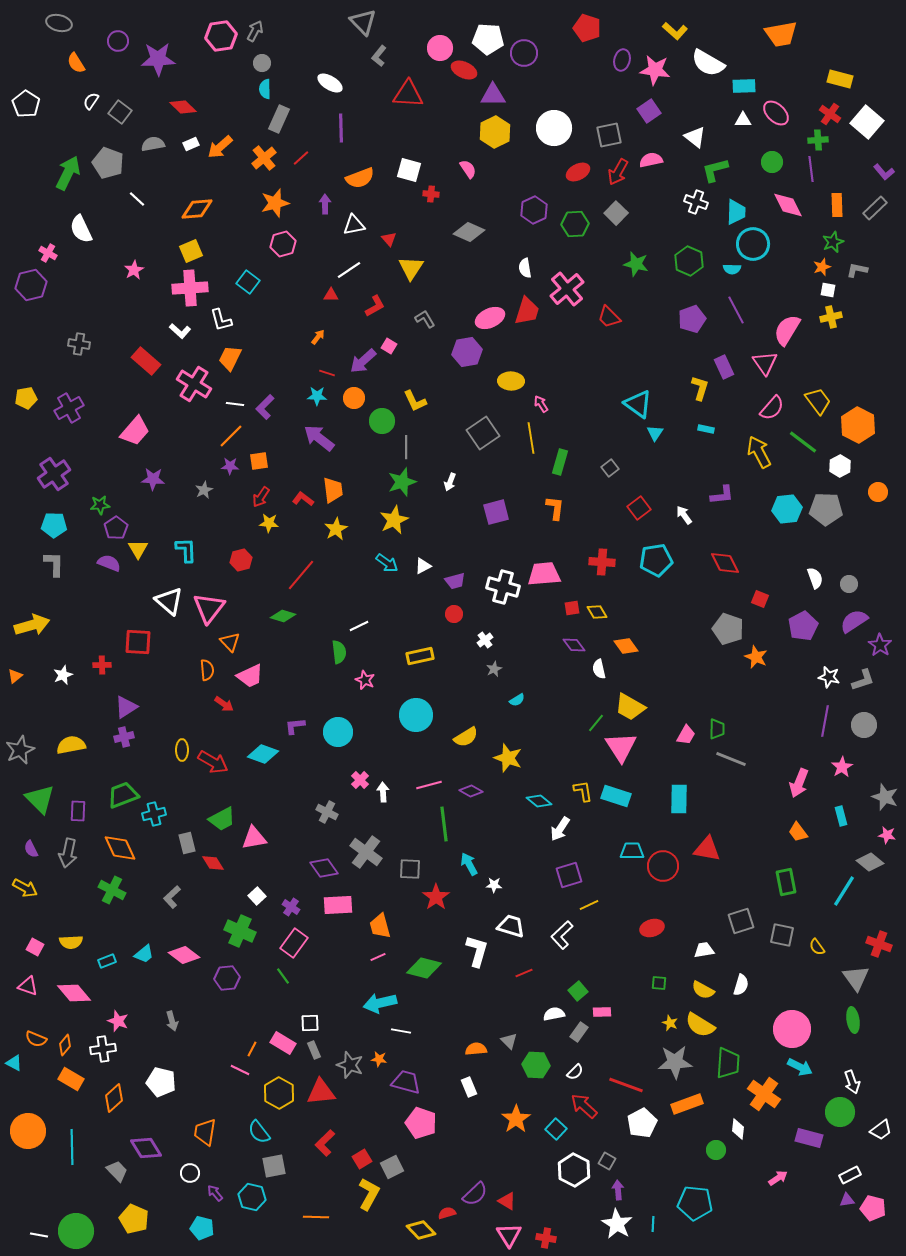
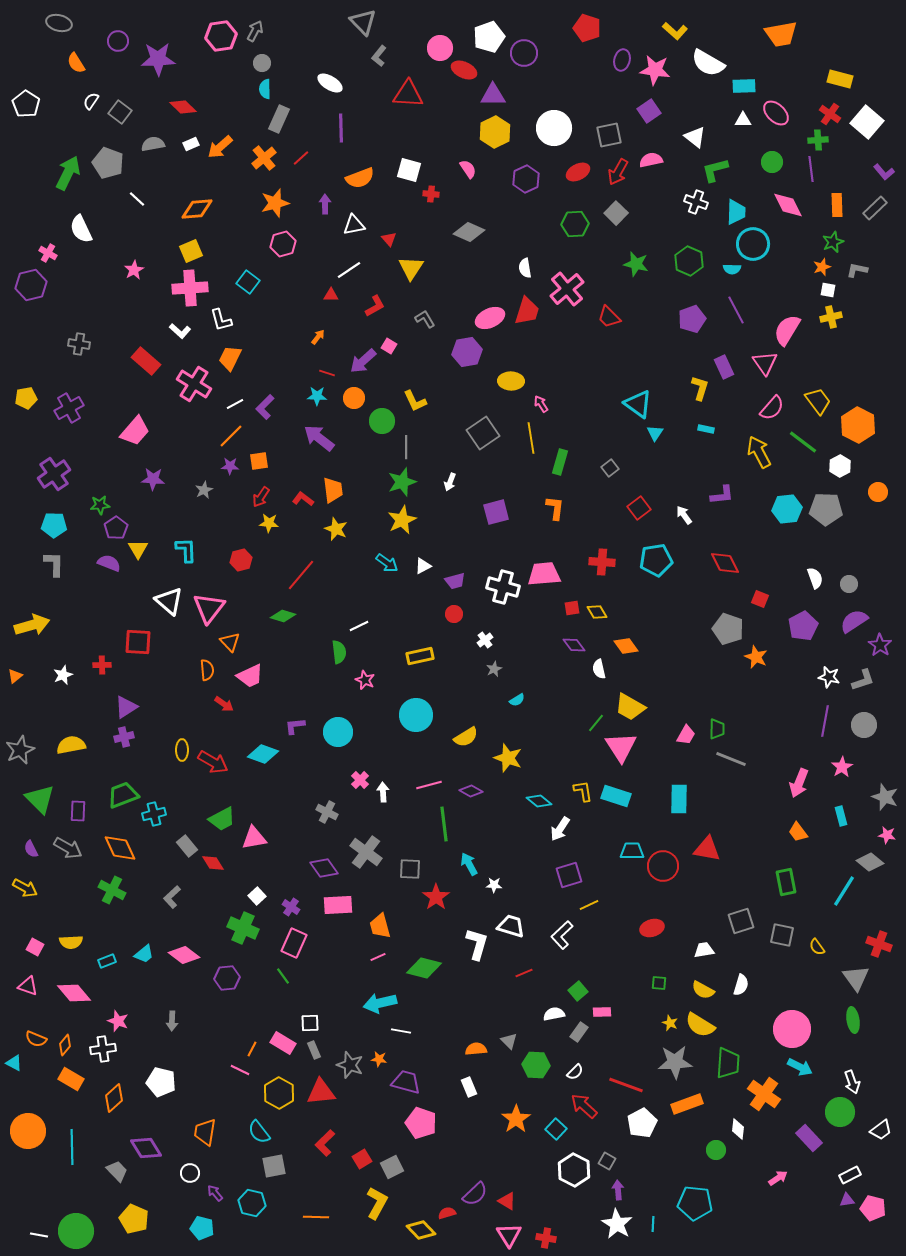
white pentagon at (488, 39): moved 1 px right, 2 px up; rotated 24 degrees counterclockwise
purple hexagon at (534, 210): moved 8 px left, 31 px up
white line at (235, 404): rotated 36 degrees counterclockwise
yellow star at (394, 520): moved 8 px right
yellow star at (336, 529): rotated 20 degrees counterclockwise
gray rectangle at (187, 843): moved 3 px down; rotated 25 degrees counterclockwise
gray arrow at (68, 853): moved 5 px up; rotated 72 degrees counterclockwise
green cross at (240, 931): moved 3 px right, 3 px up
pink rectangle at (294, 943): rotated 12 degrees counterclockwise
white L-shape at (477, 951): moved 7 px up
gray arrow at (172, 1021): rotated 18 degrees clockwise
purple rectangle at (809, 1138): rotated 32 degrees clockwise
yellow L-shape at (369, 1194): moved 8 px right, 9 px down
cyan hexagon at (252, 1197): moved 6 px down
